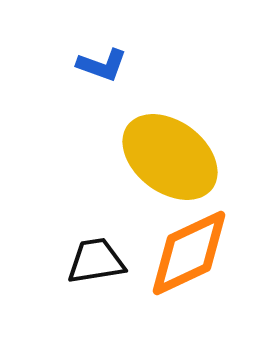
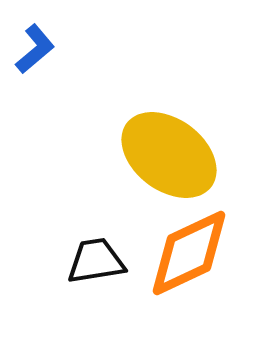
blue L-shape: moved 67 px left, 16 px up; rotated 60 degrees counterclockwise
yellow ellipse: moved 1 px left, 2 px up
